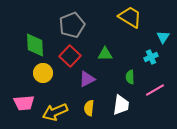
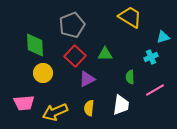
cyan triangle: rotated 40 degrees clockwise
red square: moved 5 px right
